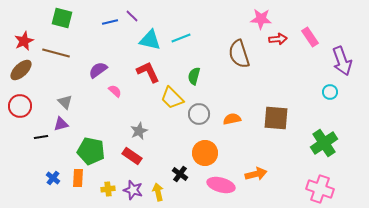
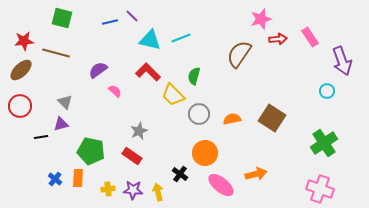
pink star: rotated 20 degrees counterclockwise
red star: rotated 18 degrees clockwise
brown semicircle: rotated 52 degrees clockwise
red L-shape: rotated 20 degrees counterclockwise
cyan circle: moved 3 px left, 1 px up
yellow trapezoid: moved 1 px right, 3 px up
brown square: moved 4 px left; rotated 28 degrees clockwise
blue cross: moved 2 px right, 1 px down
pink ellipse: rotated 24 degrees clockwise
purple star: rotated 12 degrees counterclockwise
